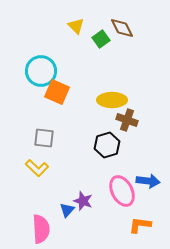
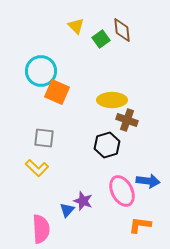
brown diamond: moved 2 px down; rotated 20 degrees clockwise
